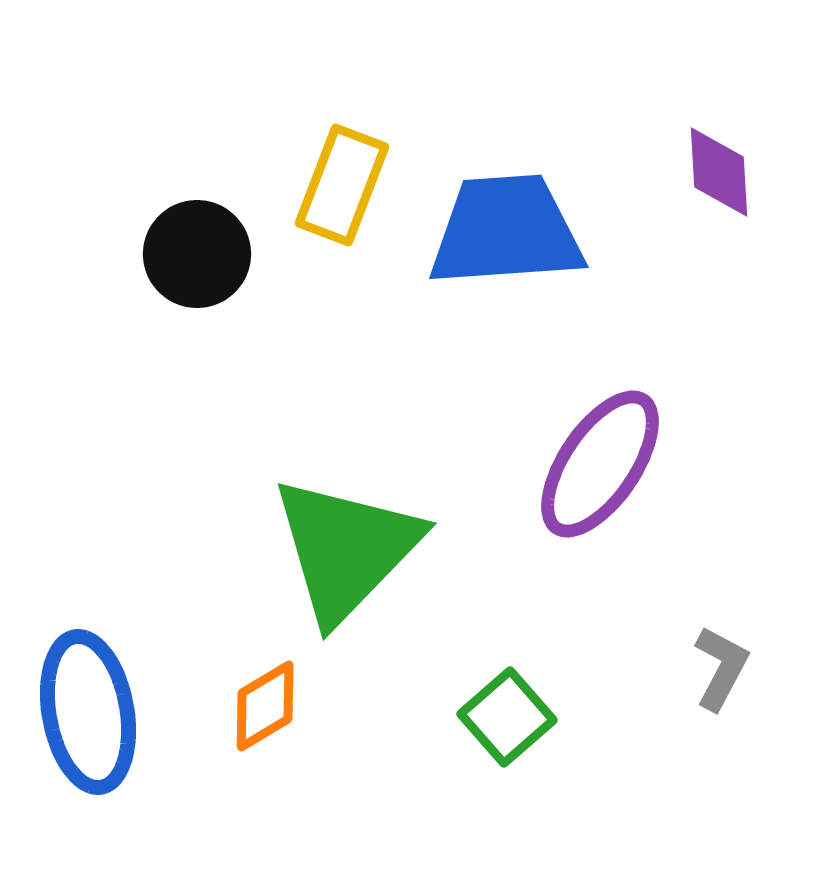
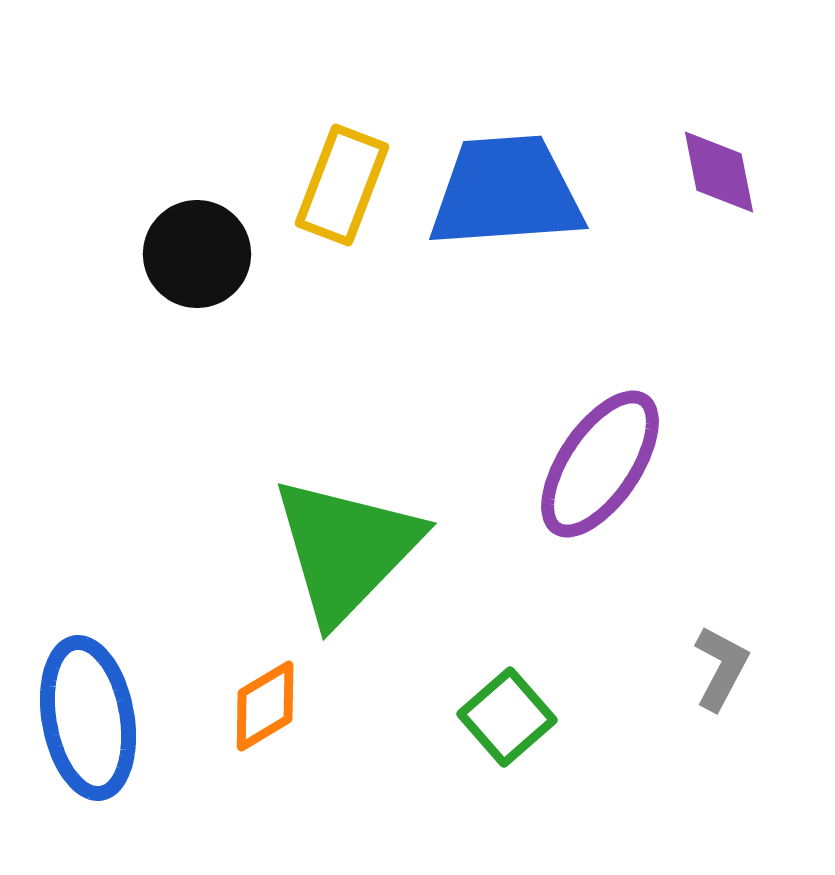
purple diamond: rotated 8 degrees counterclockwise
blue trapezoid: moved 39 px up
blue ellipse: moved 6 px down
